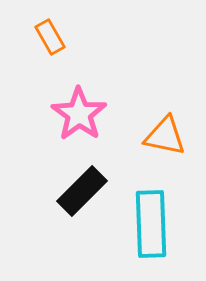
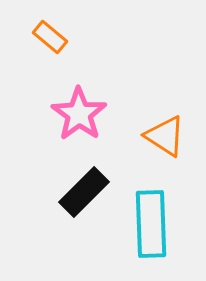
orange rectangle: rotated 20 degrees counterclockwise
orange triangle: rotated 21 degrees clockwise
black rectangle: moved 2 px right, 1 px down
